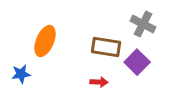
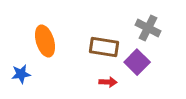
gray cross: moved 5 px right, 4 px down
orange ellipse: rotated 40 degrees counterclockwise
brown rectangle: moved 2 px left
red arrow: moved 9 px right
